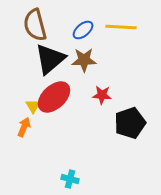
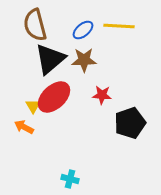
yellow line: moved 2 px left, 1 px up
orange arrow: rotated 84 degrees counterclockwise
